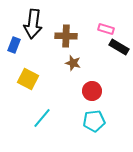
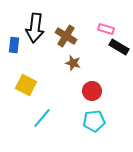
black arrow: moved 2 px right, 4 px down
brown cross: rotated 30 degrees clockwise
blue rectangle: rotated 14 degrees counterclockwise
yellow square: moved 2 px left, 6 px down
